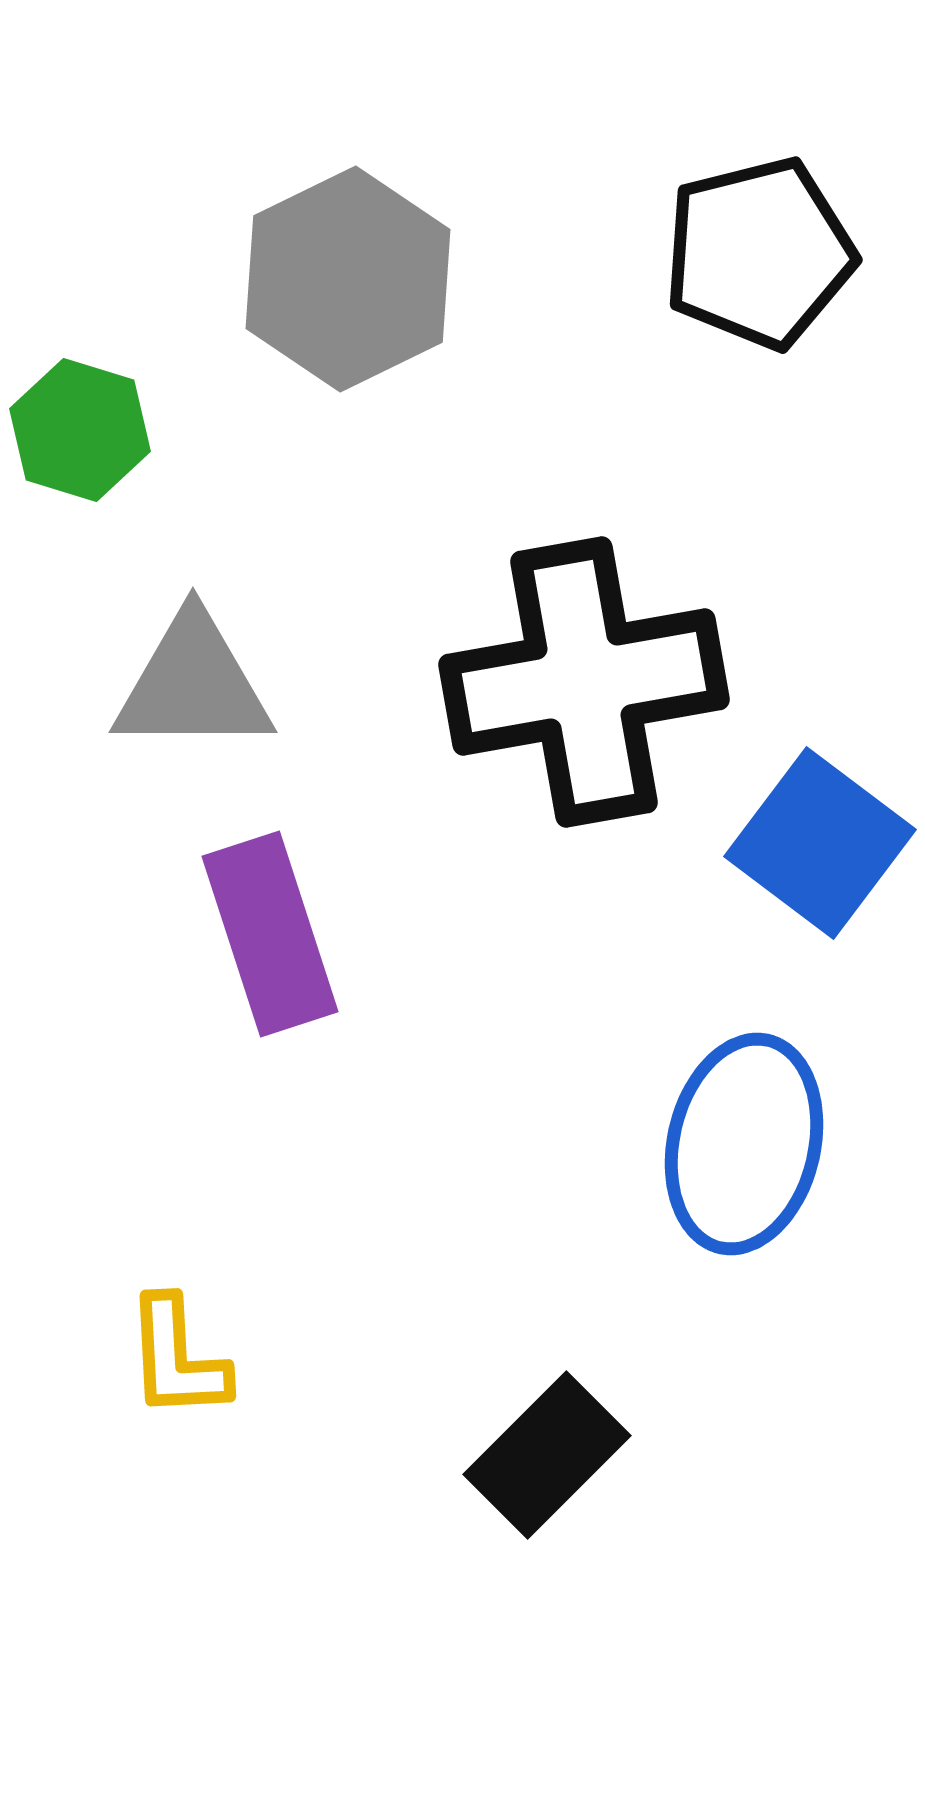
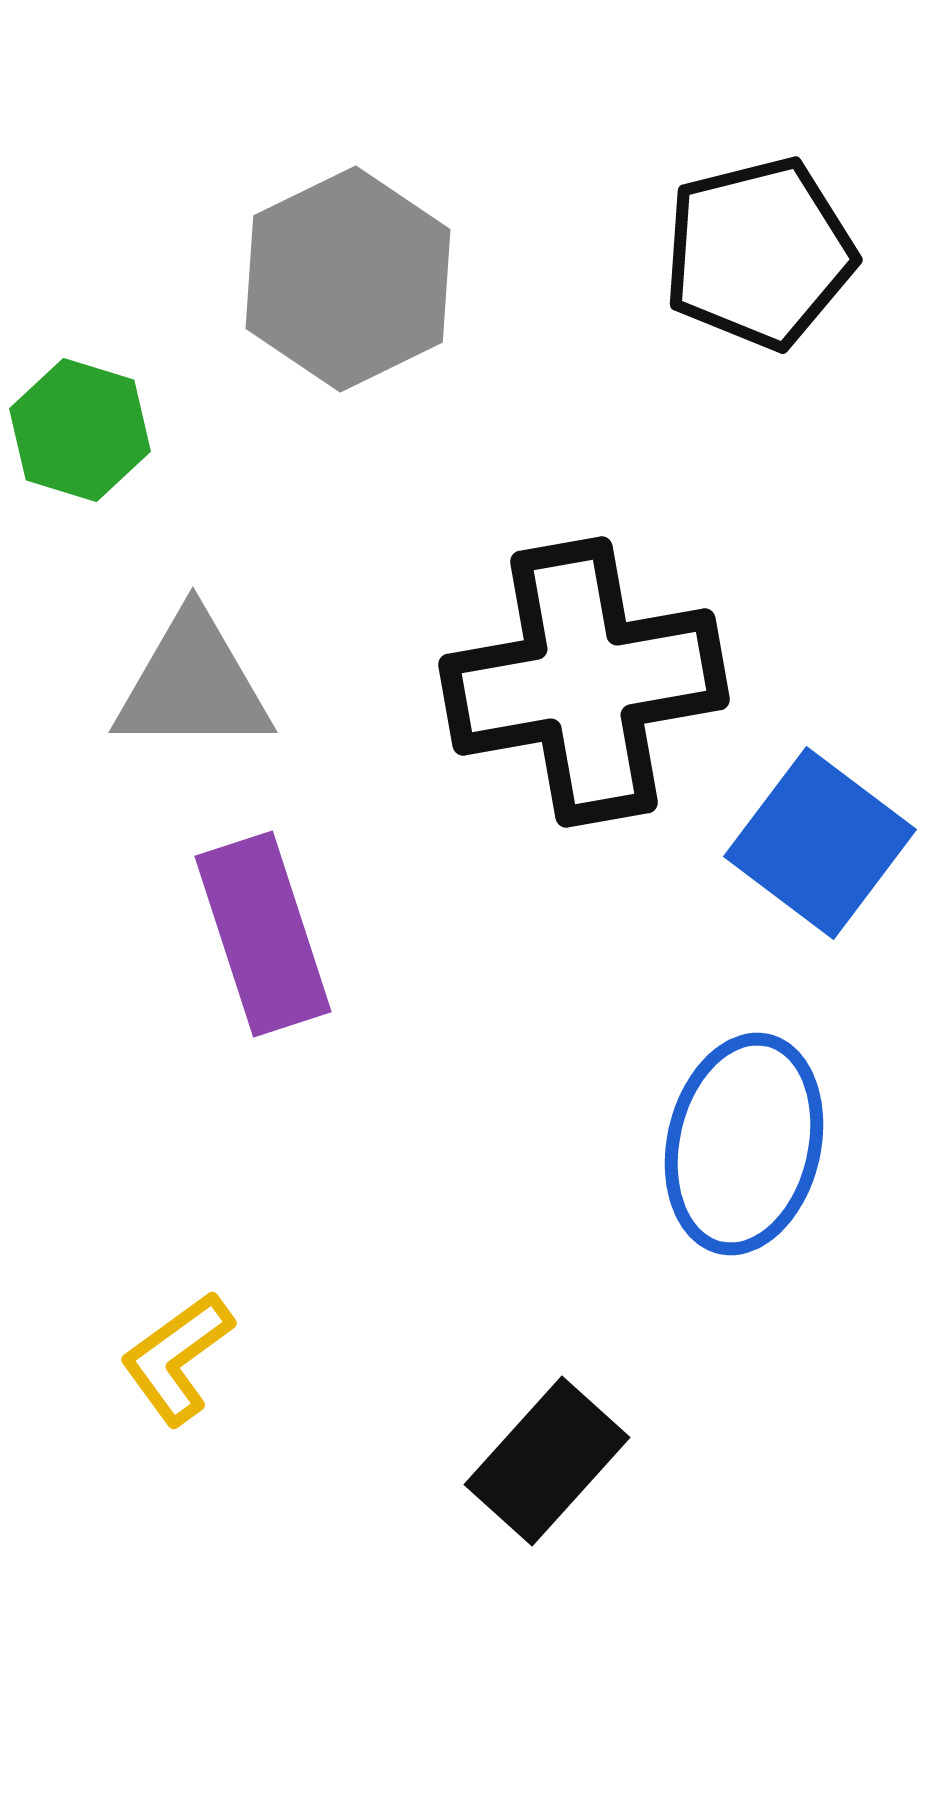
purple rectangle: moved 7 px left
yellow L-shape: rotated 57 degrees clockwise
black rectangle: moved 6 px down; rotated 3 degrees counterclockwise
